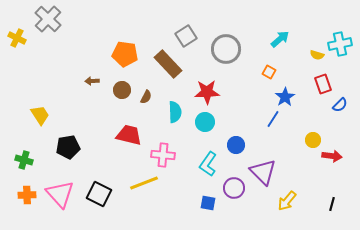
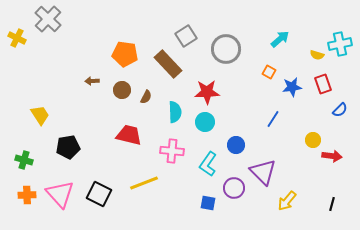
blue star: moved 7 px right, 10 px up; rotated 24 degrees clockwise
blue semicircle: moved 5 px down
pink cross: moved 9 px right, 4 px up
